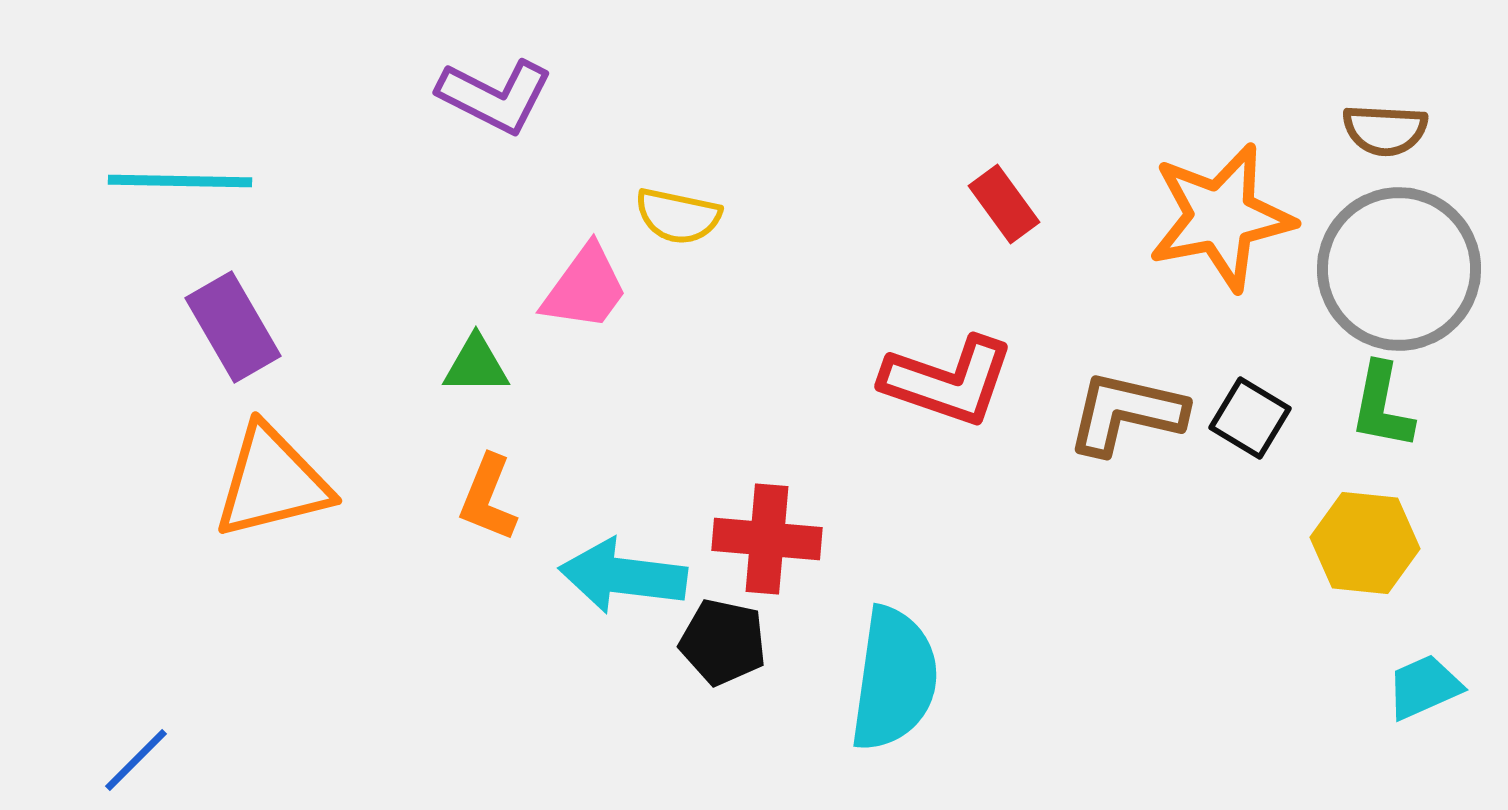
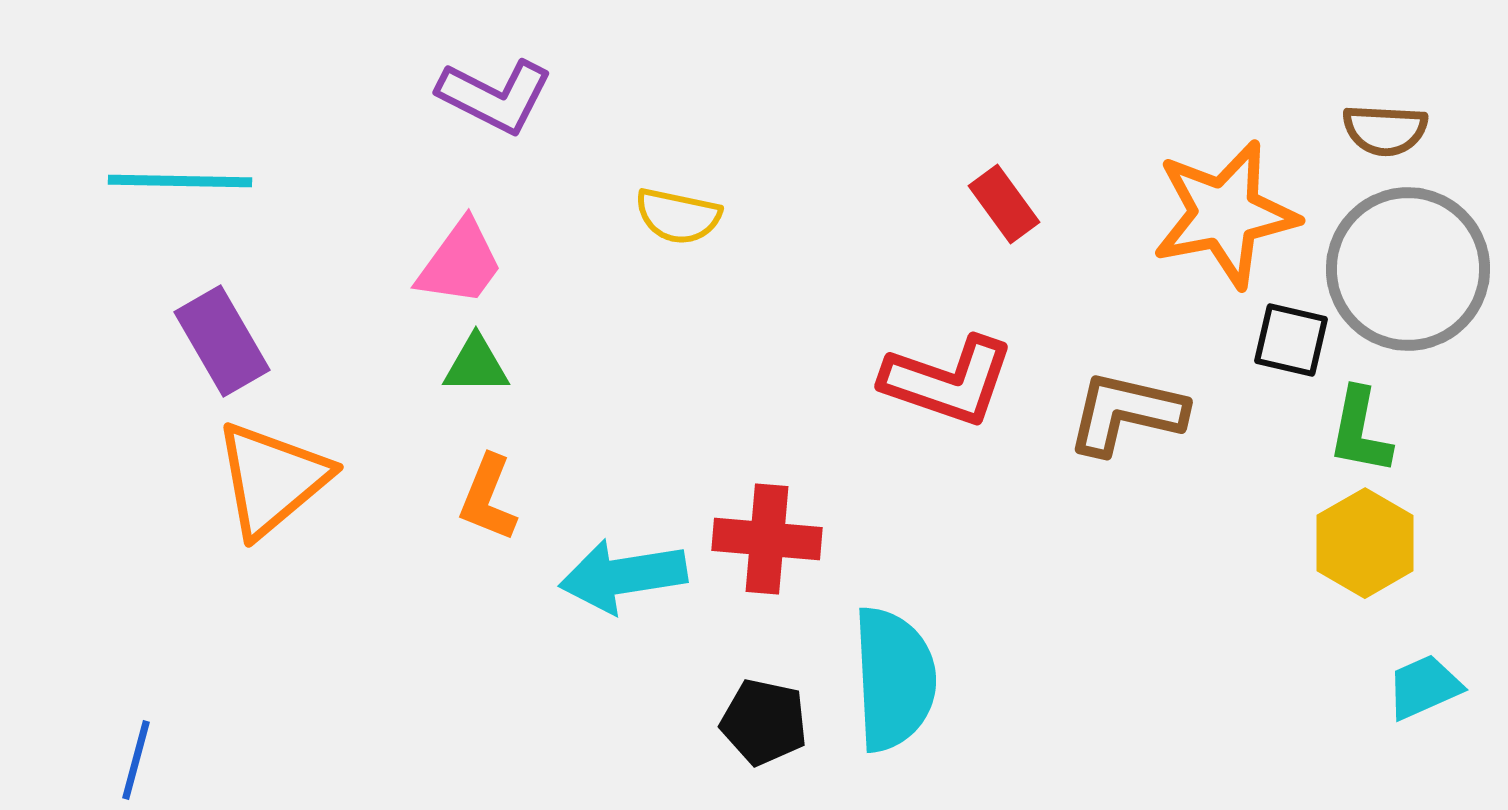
orange star: moved 4 px right, 3 px up
gray circle: moved 9 px right
pink trapezoid: moved 125 px left, 25 px up
purple rectangle: moved 11 px left, 14 px down
green L-shape: moved 22 px left, 25 px down
black square: moved 41 px right, 78 px up; rotated 18 degrees counterclockwise
orange triangle: moved 3 px up; rotated 26 degrees counterclockwise
yellow hexagon: rotated 24 degrees clockwise
cyan arrow: rotated 16 degrees counterclockwise
black pentagon: moved 41 px right, 80 px down
cyan semicircle: rotated 11 degrees counterclockwise
blue line: rotated 30 degrees counterclockwise
